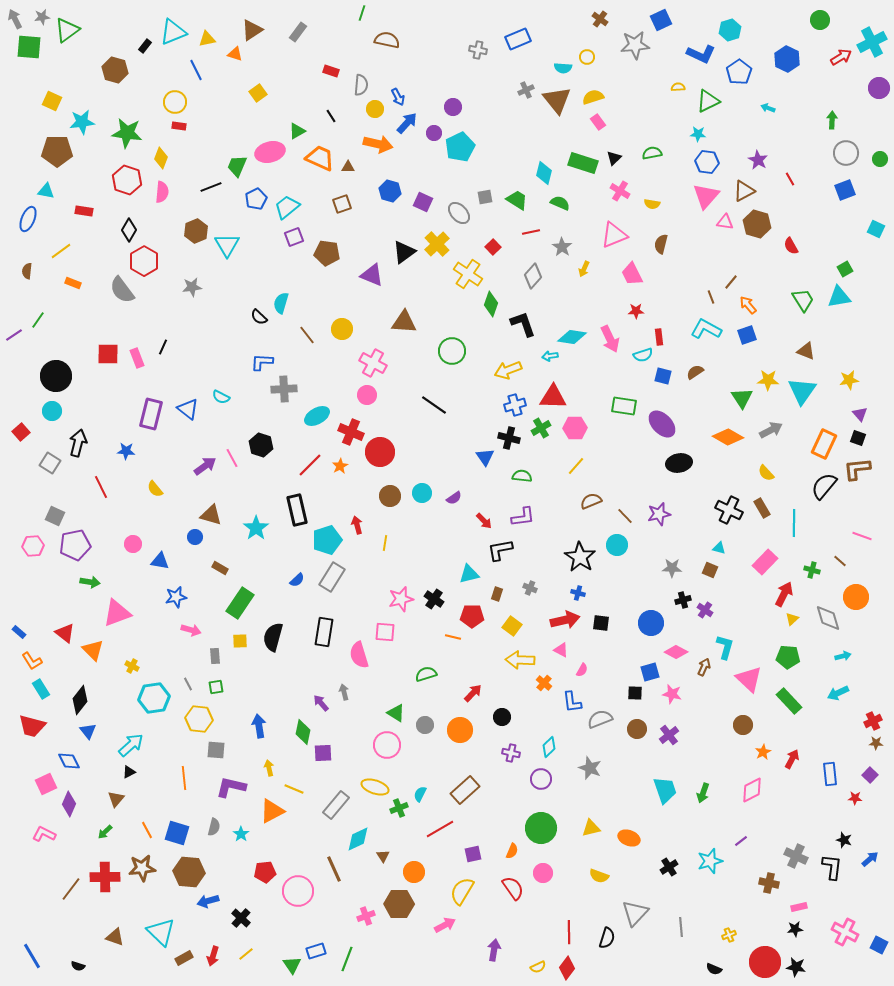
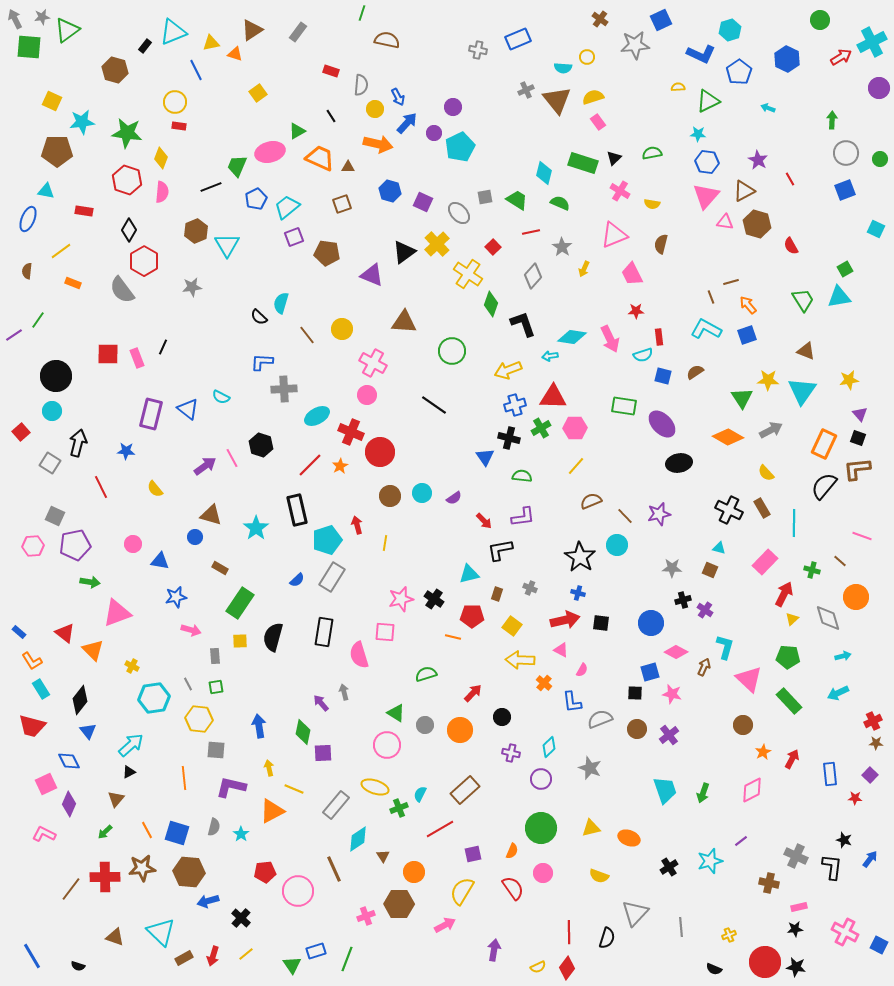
yellow triangle at (207, 39): moved 4 px right, 4 px down
brown line at (731, 282): rotated 35 degrees clockwise
cyan diamond at (358, 839): rotated 8 degrees counterclockwise
blue arrow at (870, 859): rotated 12 degrees counterclockwise
